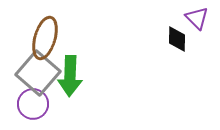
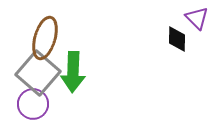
green arrow: moved 3 px right, 4 px up
